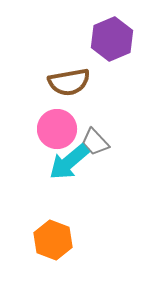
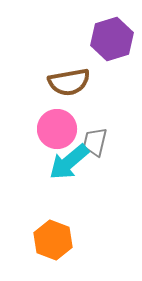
purple hexagon: rotated 6 degrees clockwise
gray trapezoid: rotated 56 degrees clockwise
